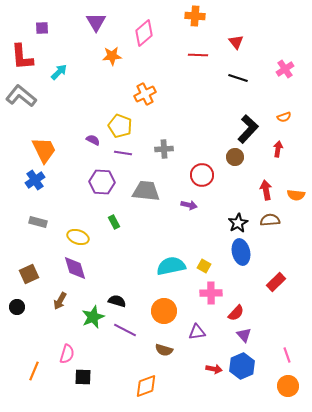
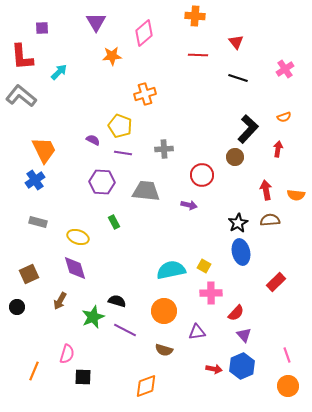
orange cross at (145, 94): rotated 10 degrees clockwise
cyan semicircle at (171, 266): moved 4 px down
